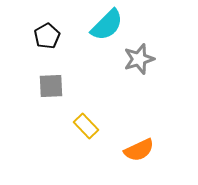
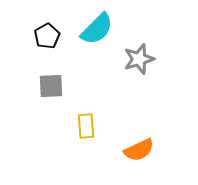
cyan semicircle: moved 10 px left, 4 px down
yellow rectangle: rotated 40 degrees clockwise
